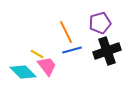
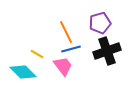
blue line: moved 1 px left, 1 px up
pink trapezoid: moved 16 px right
